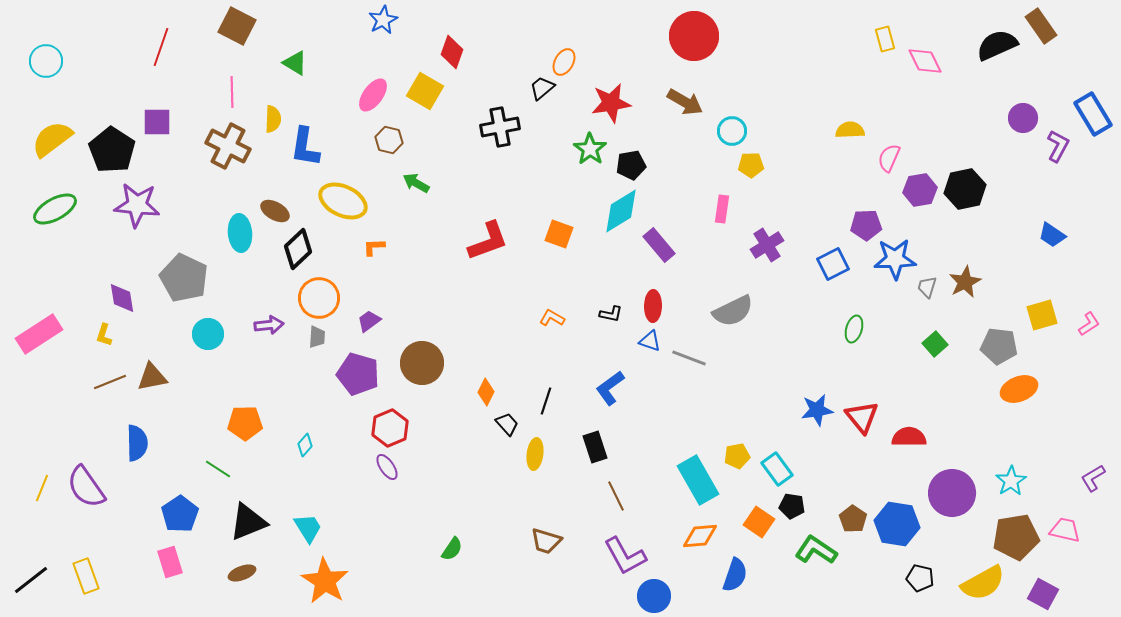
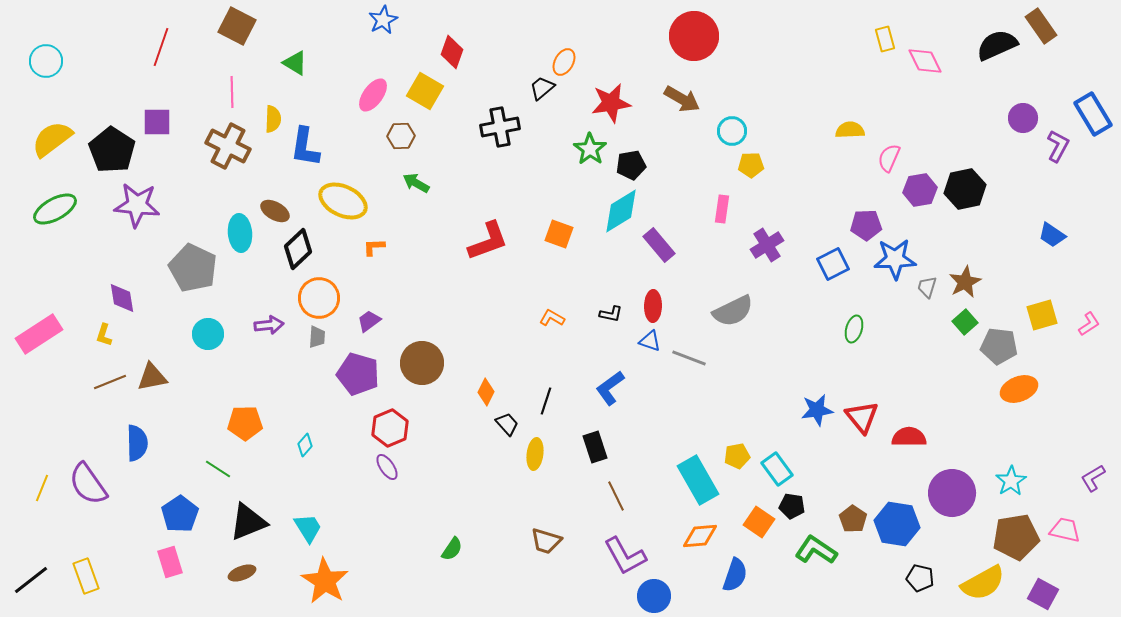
brown arrow at (685, 102): moved 3 px left, 3 px up
brown hexagon at (389, 140): moved 12 px right, 4 px up; rotated 16 degrees counterclockwise
gray pentagon at (184, 278): moved 9 px right, 10 px up
green square at (935, 344): moved 30 px right, 22 px up
purple semicircle at (86, 487): moved 2 px right, 3 px up
